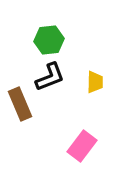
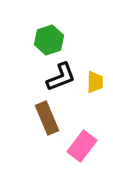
green hexagon: rotated 12 degrees counterclockwise
black L-shape: moved 11 px right
brown rectangle: moved 27 px right, 14 px down
